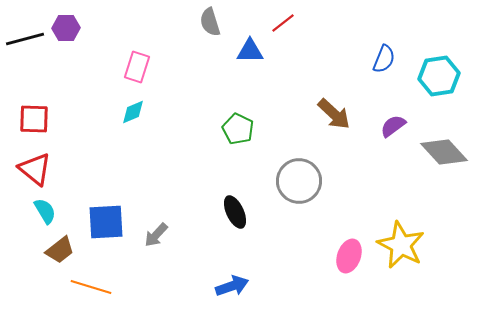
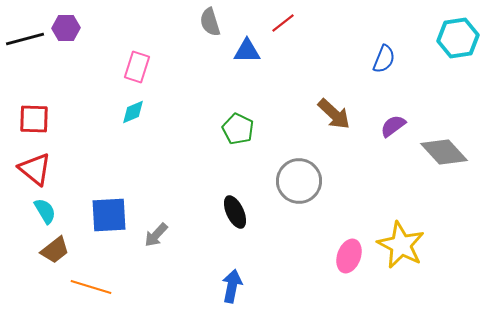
blue triangle: moved 3 px left
cyan hexagon: moved 19 px right, 38 px up
blue square: moved 3 px right, 7 px up
brown trapezoid: moved 5 px left
blue arrow: rotated 60 degrees counterclockwise
